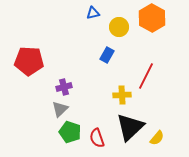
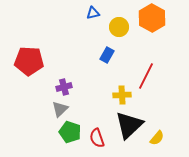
black triangle: moved 1 px left, 2 px up
